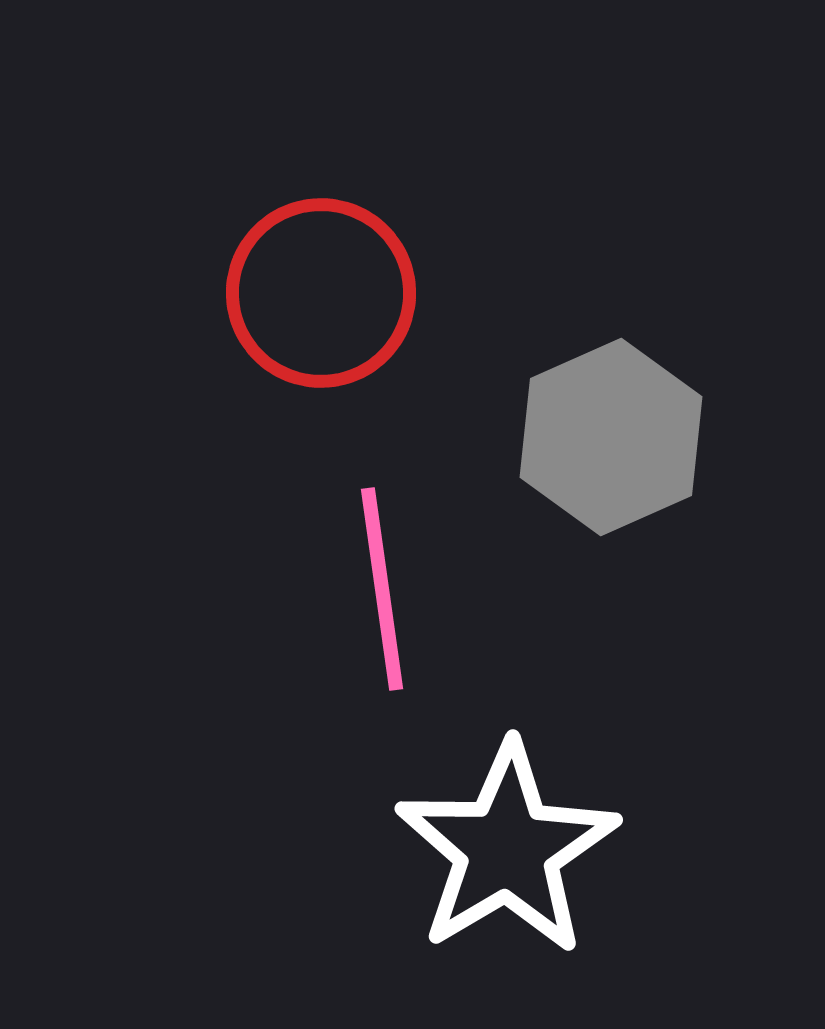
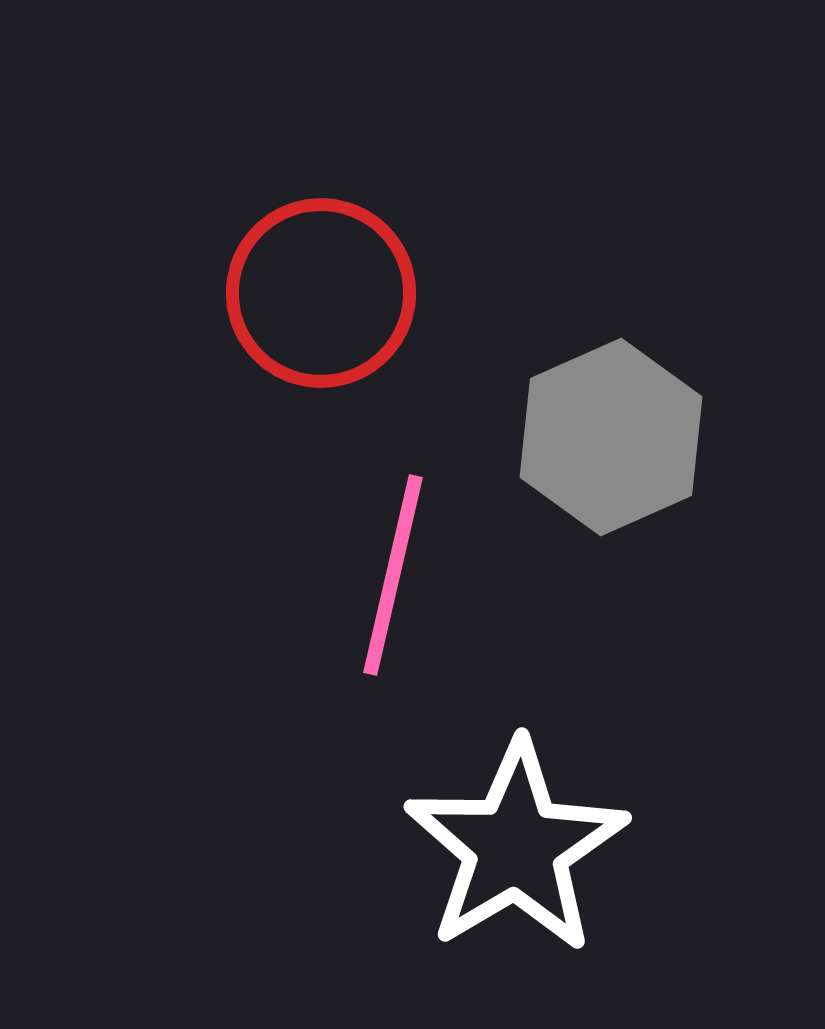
pink line: moved 11 px right, 14 px up; rotated 21 degrees clockwise
white star: moved 9 px right, 2 px up
